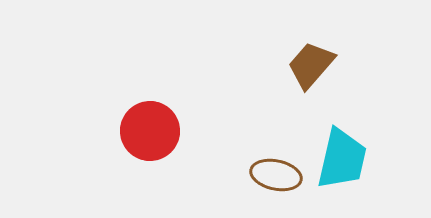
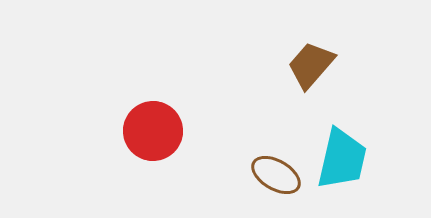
red circle: moved 3 px right
brown ellipse: rotated 18 degrees clockwise
